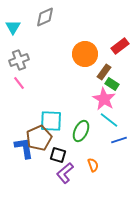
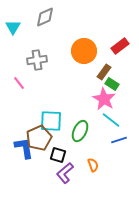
orange circle: moved 1 px left, 3 px up
gray cross: moved 18 px right; rotated 12 degrees clockwise
cyan line: moved 2 px right
green ellipse: moved 1 px left
